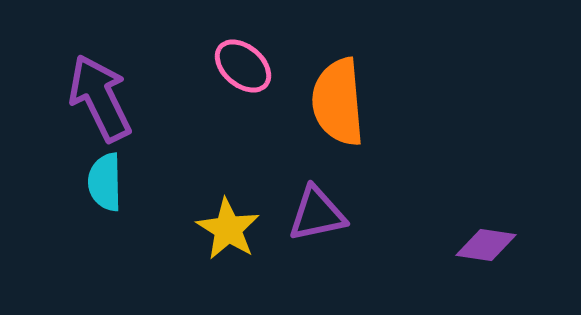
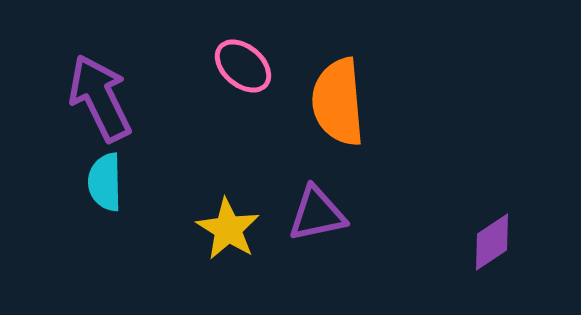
purple diamond: moved 6 px right, 3 px up; rotated 42 degrees counterclockwise
